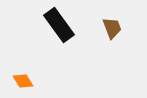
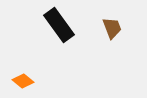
orange diamond: rotated 20 degrees counterclockwise
